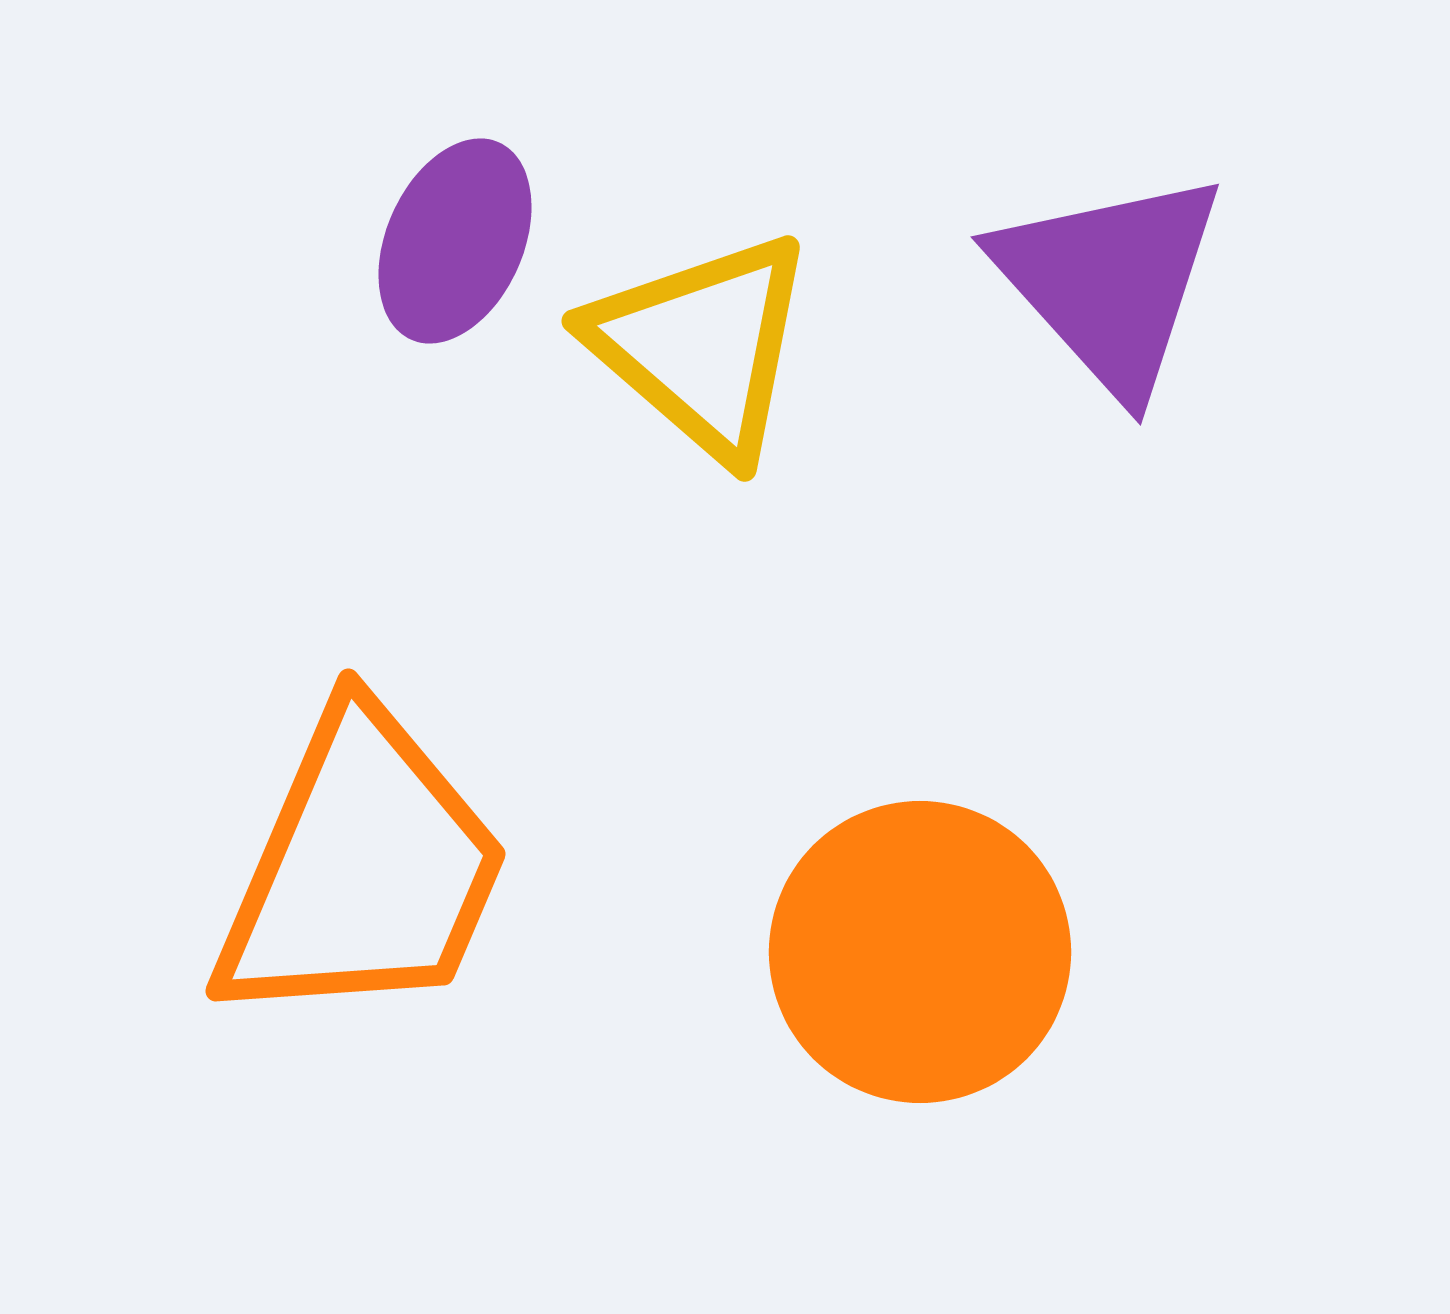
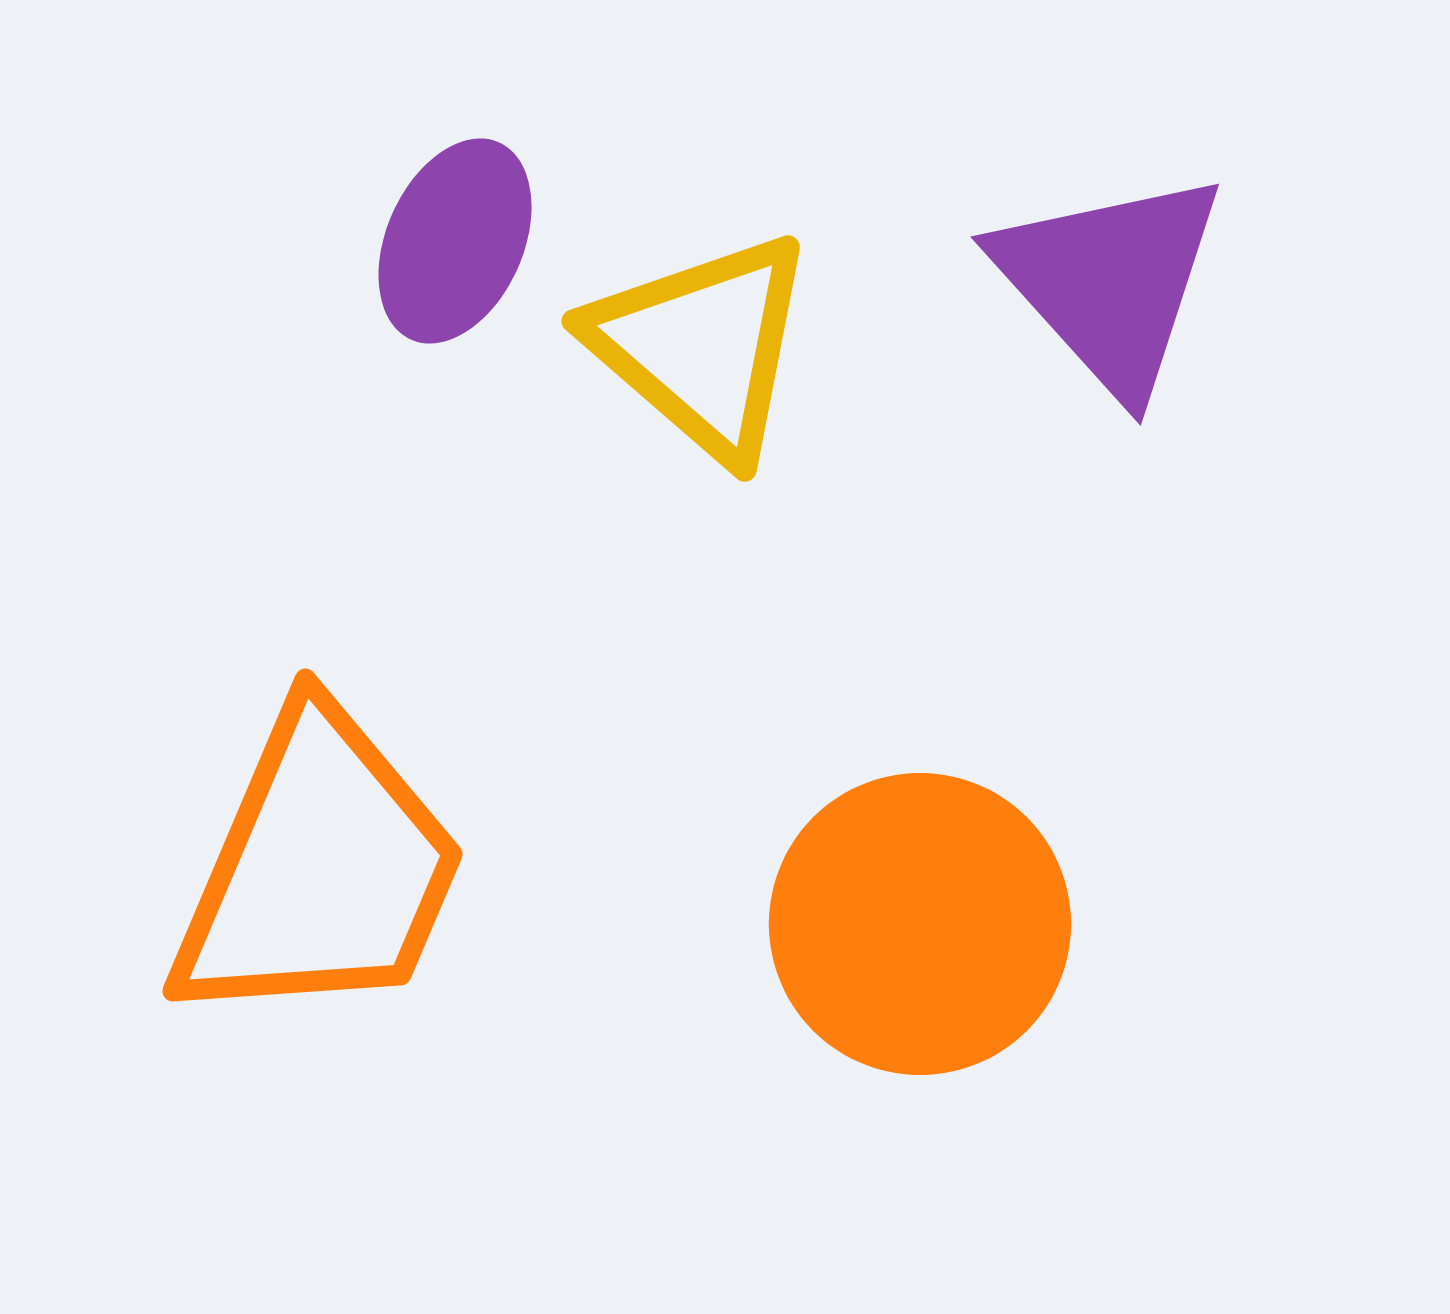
orange trapezoid: moved 43 px left
orange circle: moved 28 px up
